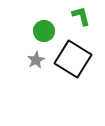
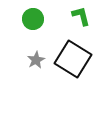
green circle: moved 11 px left, 12 px up
